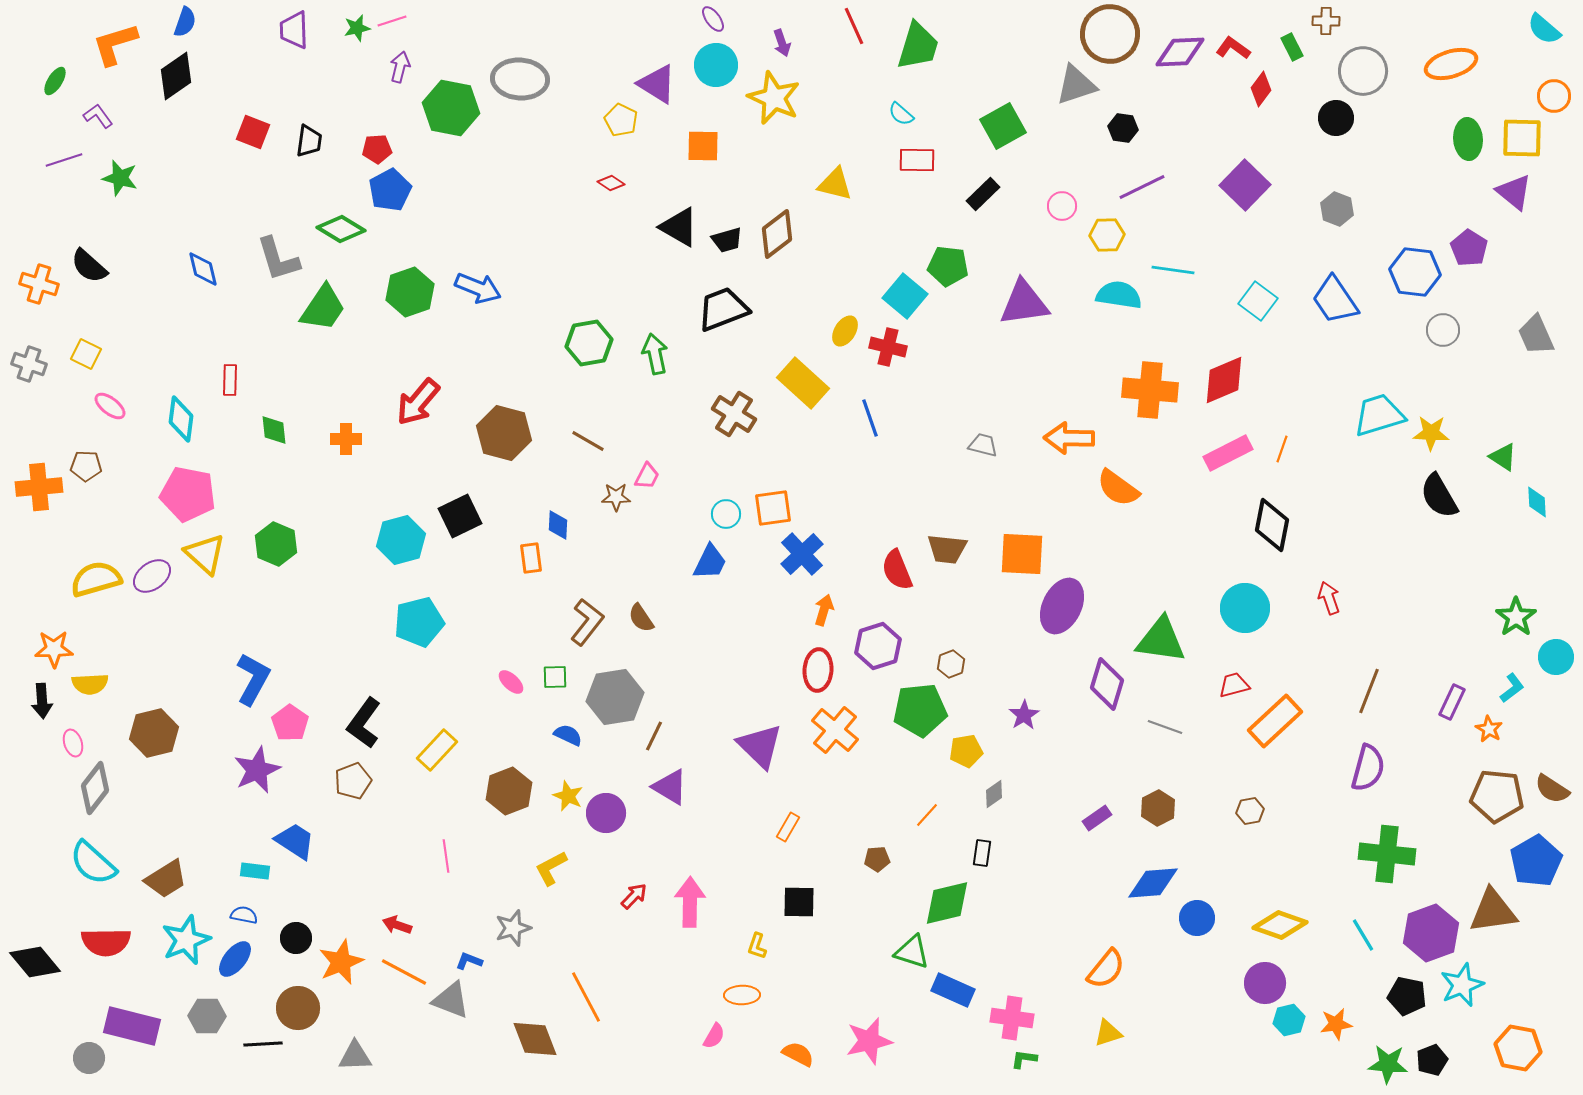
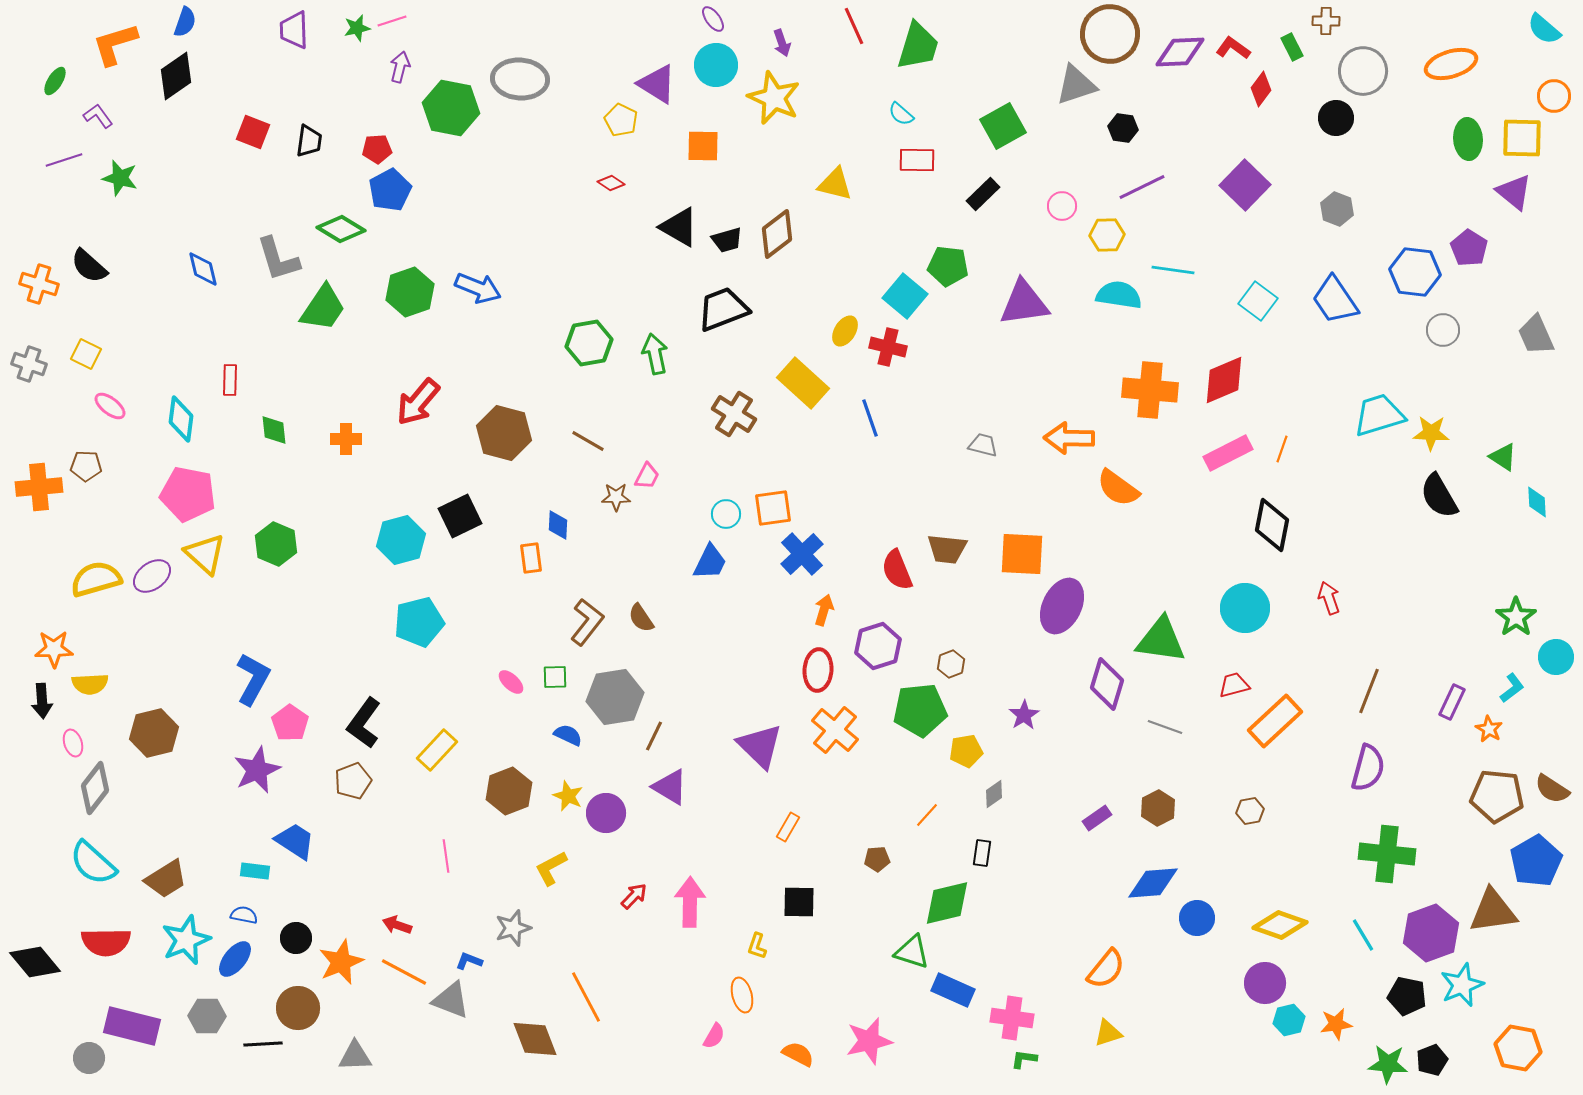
orange ellipse at (742, 995): rotated 76 degrees clockwise
